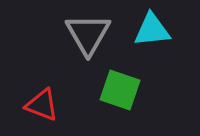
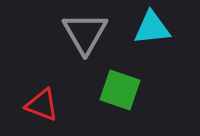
cyan triangle: moved 2 px up
gray triangle: moved 3 px left, 1 px up
